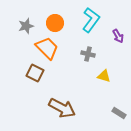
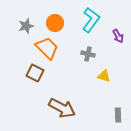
gray rectangle: moved 1 px left, 2 px down; rotated 56 degrees clockwise
